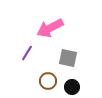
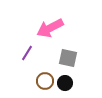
brown circle: moved 3 px left
black circle: moved 7 px left, 4 px up
